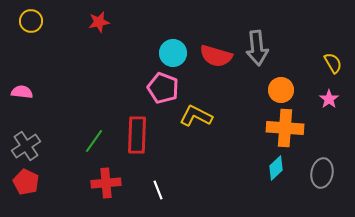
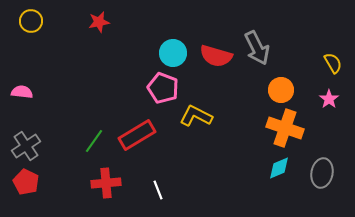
gray arrow: rotated 20 degrees counterclockwise
orange cross: rotated 15 degrees clockwise
red rectangle: rotated 57 degrees clockwise
cyan diamond: moved 3 px right; rotated 20 degrees clockwise
